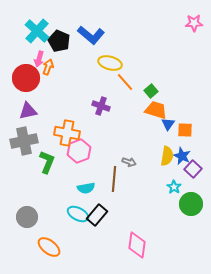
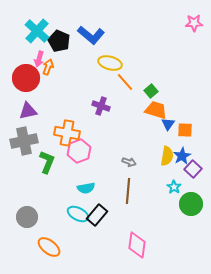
blue star: rotated 18 degrees clockwise
brown line: moved 14 px right, 12 px down
